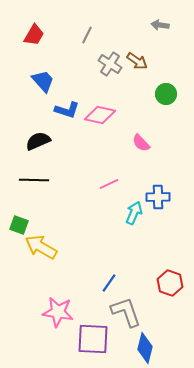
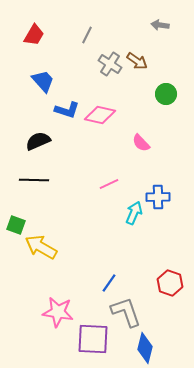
green square: moved 3 px left
